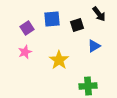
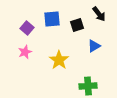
purple square: rotated 16 degrees counterclockwise
